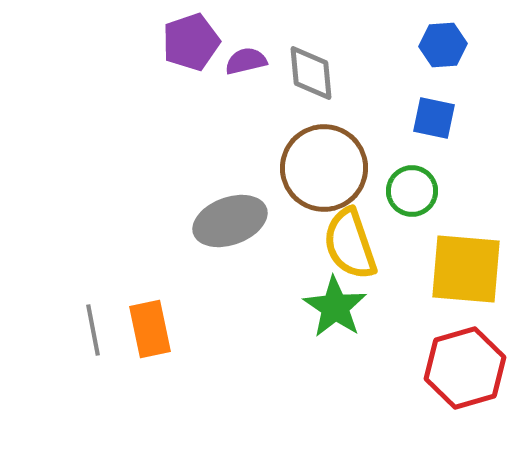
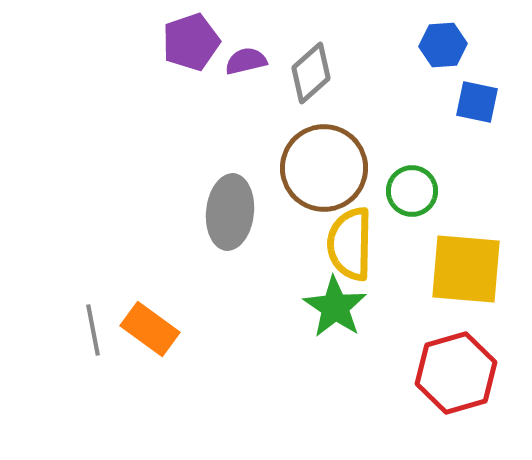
gray diamond: rotated 54 degrees clockwise
blue square: moved 43 px right, 16 px up
gray ellipse: moved 9 px up; rotated 64 degrees counterclockwise
yellow semicircle: rotated 20 degrees clockwise
orange rectangle: rotated 42 degrees counterclockwise
red hexagon: moved 9 px left, 5 px down
